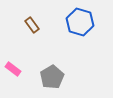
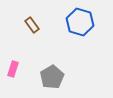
pink rectangle: rotated 70 degrees clockwise
